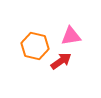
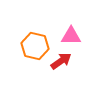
pink triangle: rotated 10 degrees clockwise
